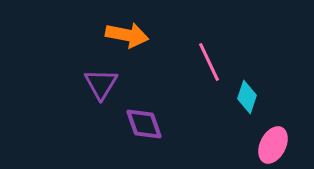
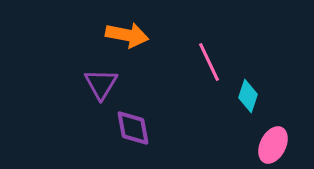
cyan diamond: moved 1 px right, 1 px up
purple diamond: moved 11 px left, 4 px down; rotated 9 degrees clockwise
